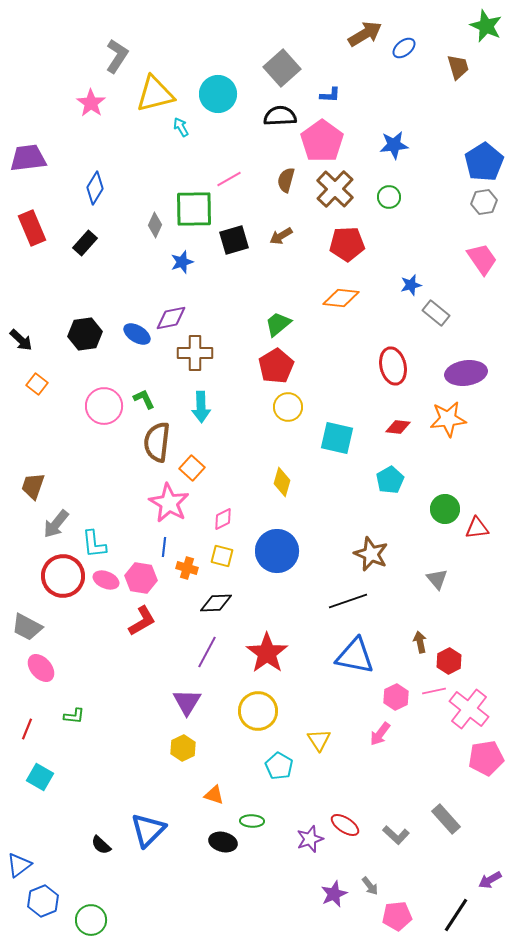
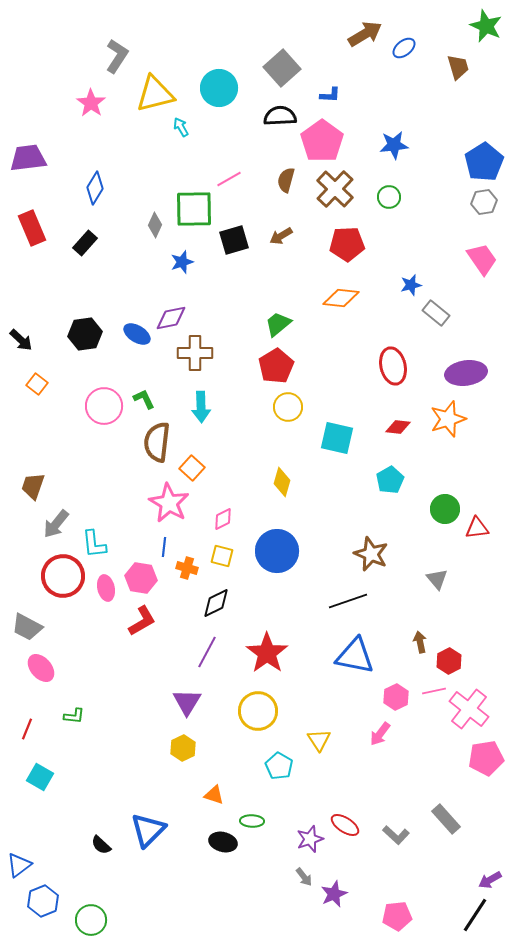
cyan circle at (218, 94): moved 1 px right, 6 px up
orange star at (448, 419): rotated 12 degrees counterclockwise
pink ellipse at (106, 580): moved 8 px down; rotated 55 degrees clockwise
black diamond at (216, 603): rotated 24 degrees counterclockwise
gray arrow at (370, 886): moved 66 px left, 9 px up
black line at (456, 915): moved 19 px right
